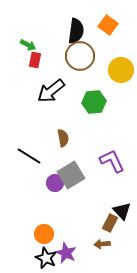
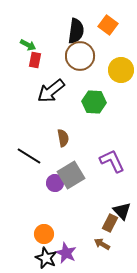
green hexagon: rotated 10 degrees clockwise
brown arrow: rotated 35 degrees clockwise
